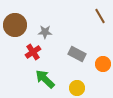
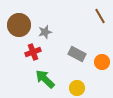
brown circle: moved 4 px right
gray star: rotated 16 degrees counterclockwise
red cross: rotated 14 degrees clockwise
orange circle: moved 1 px left, 2 px up
